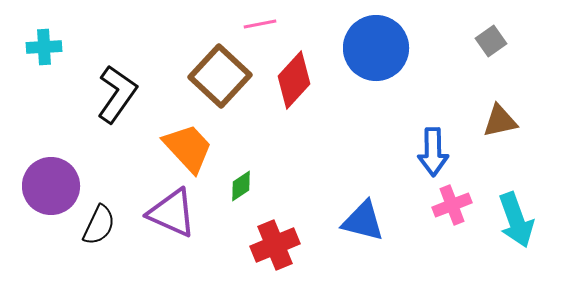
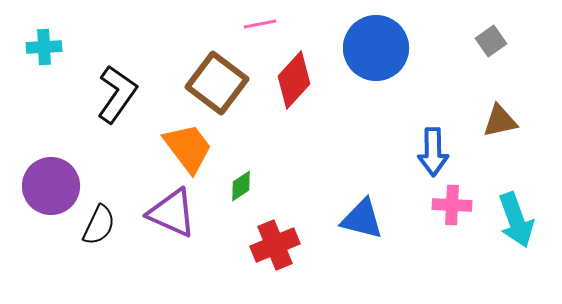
brown square: moved 3 px left, 7 px down; rotated 6 degrees counterclockwise
orange trapezoid: rotated 6 degrees clockwise
pink cross: rotated 24 degrees clockwise
blue triangle: moved 1 px left, 2 px up
